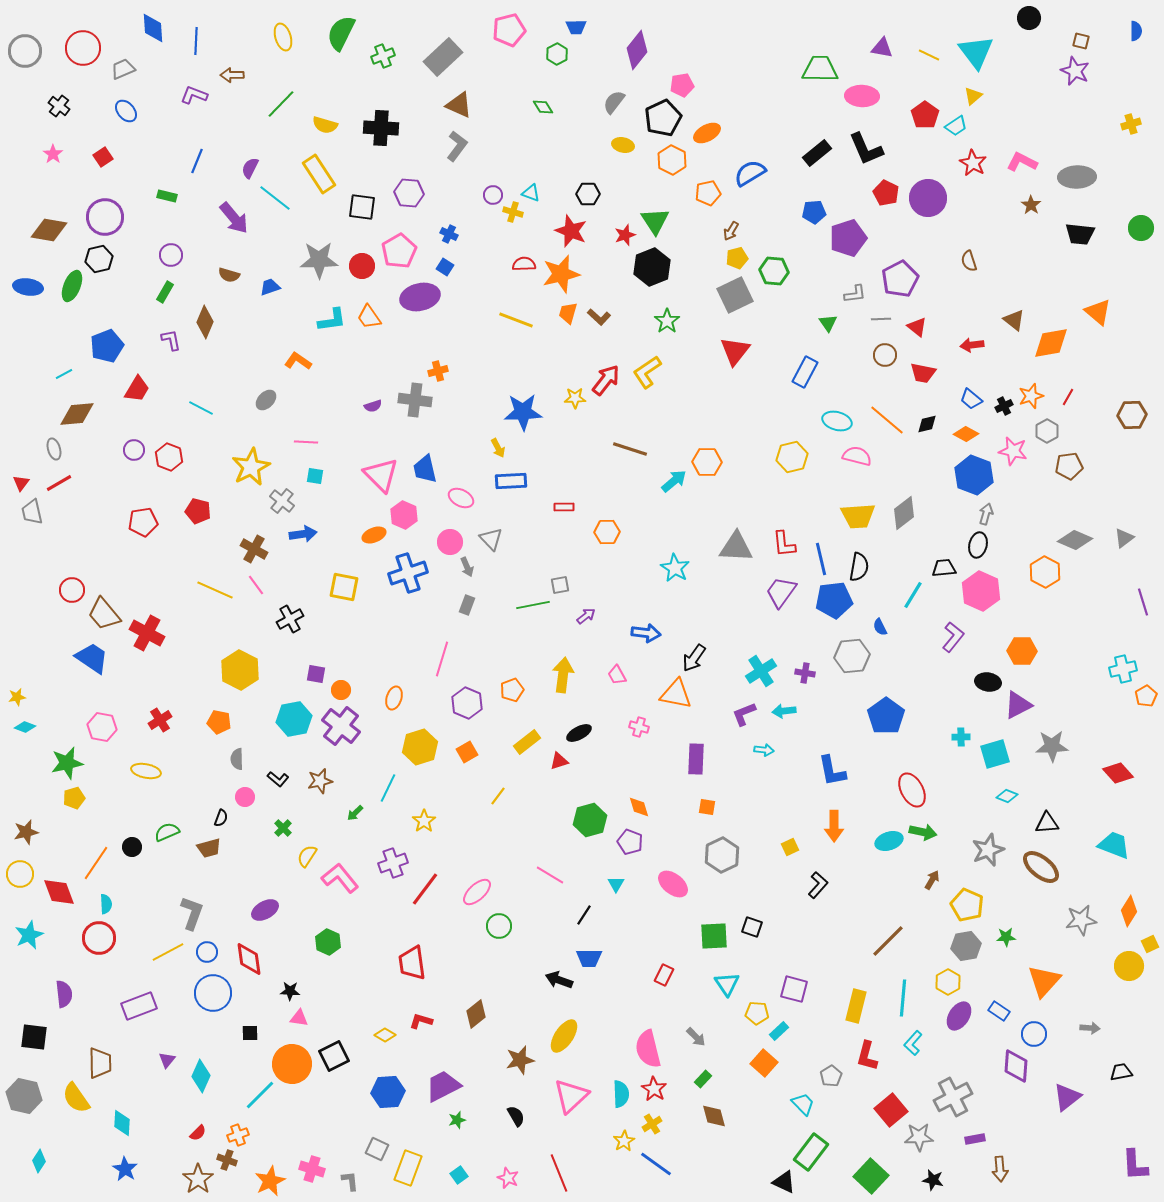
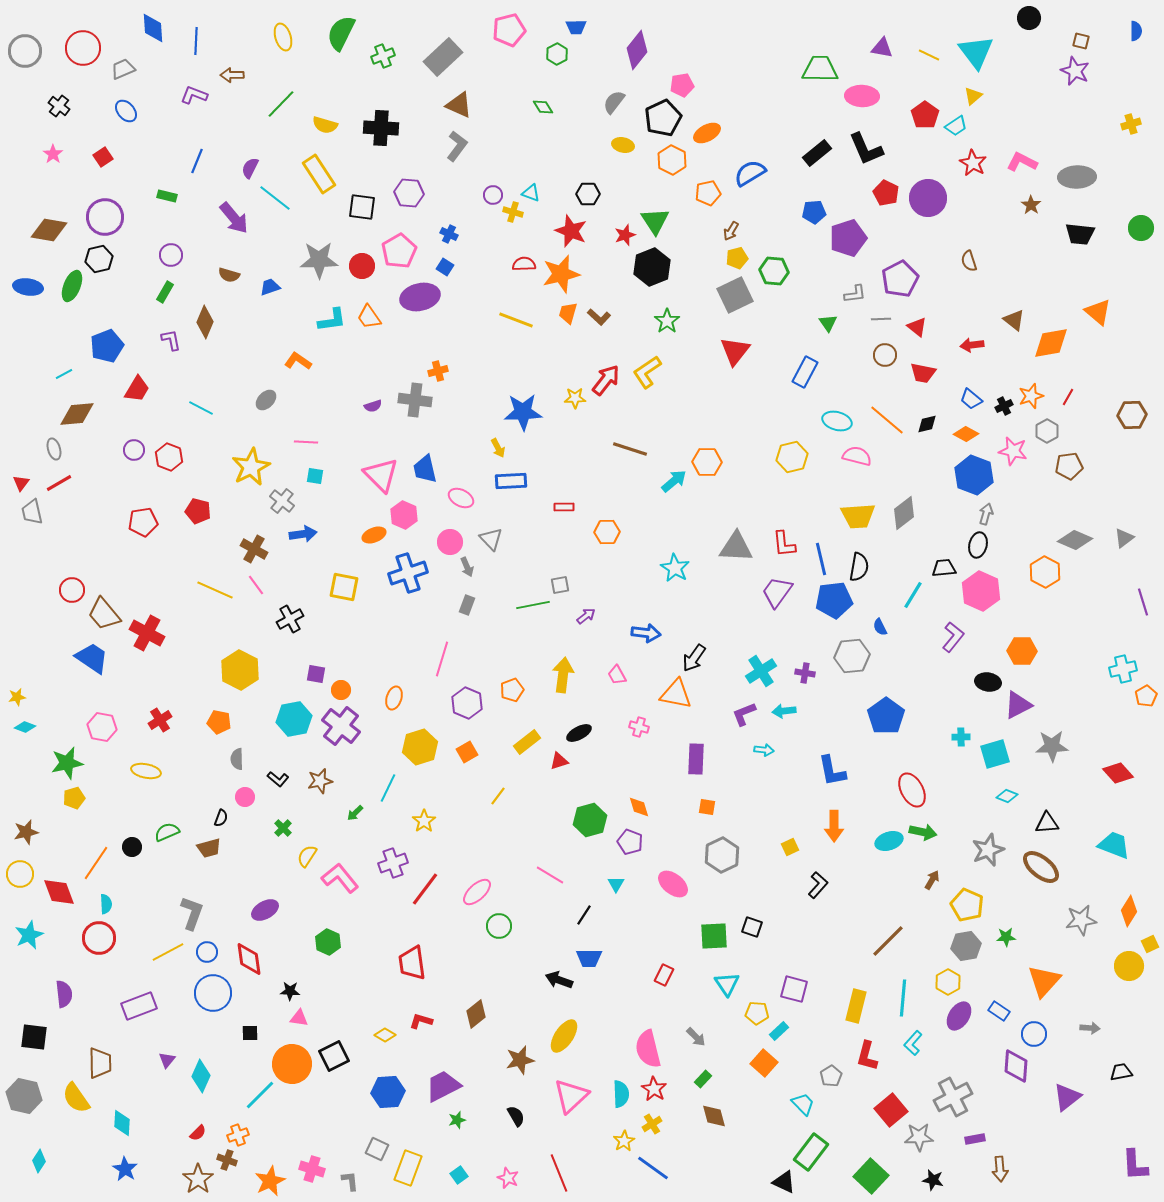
purple trapezoid at (781, 592): moved 4 px left
blue line at (656, 1164): moved 3 px left, 4 px down
